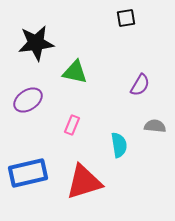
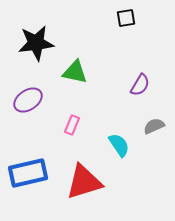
gray semicircle: moved 1 px left; rotated 30 degrees counterclockwise
cyan semicircle: rotated 25 degrees counterclockwise
